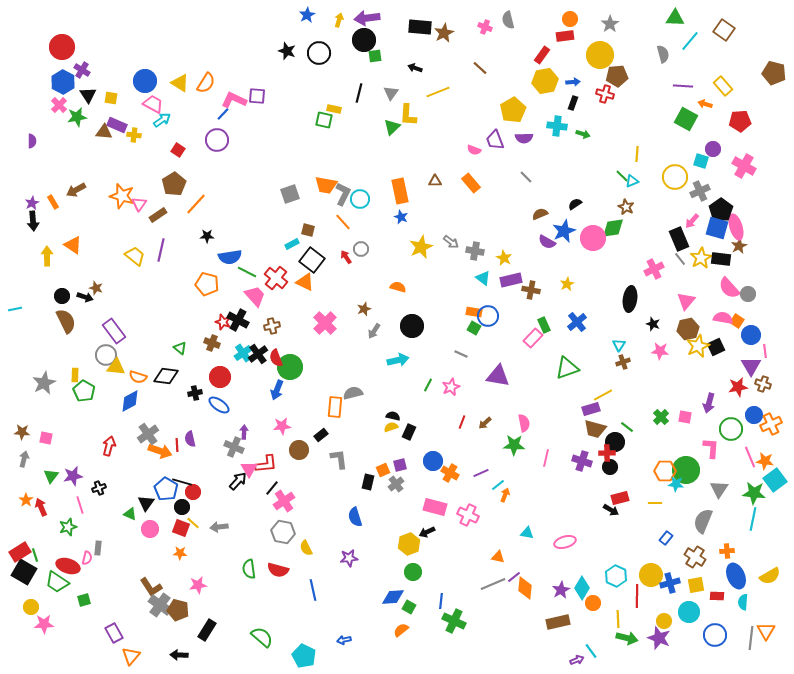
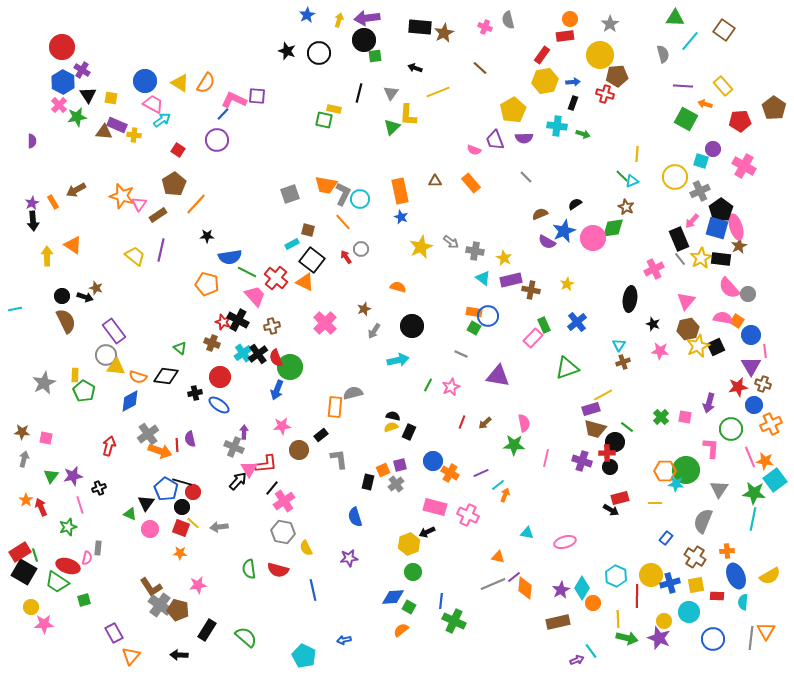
brown pentagon at (774, 73): moved 35 px down; rotated 20 degrees clockwise
blue circle at (754, 415): moved 10 px up
blue circle at (715, 635): moved 2 px left, 4 px down
green semicircle at (262, 637): moved 16 px left
